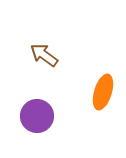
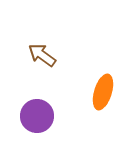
brown arrow: moved 2 px left
